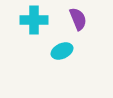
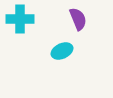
cyan cross: moved 14 px left, 1 px up
